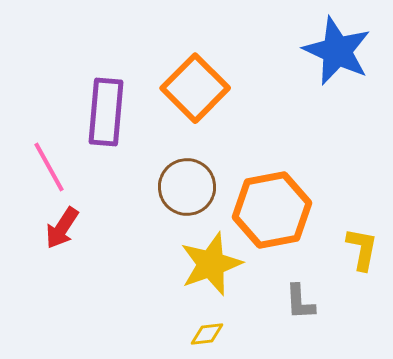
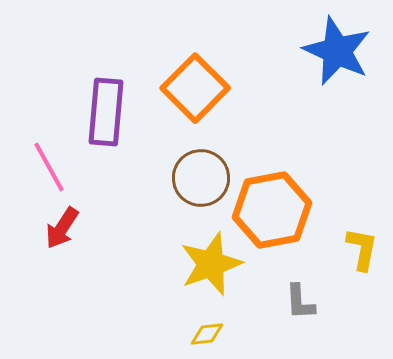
brown circle: moved 14 px right, 9 px up
